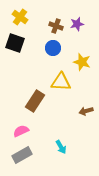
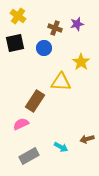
yellow cross: moved 2 px left, 1 px up
brown cross: moved 1 px left, 2 px down
black square: rotated 30 degrees counterclockwise
blue circle: moved 9 px left
yellow star: moved 1 px left; rotated 18 degrees clockwise
brown arrow: moved 1 px right, 28 px down
pink semicircle: moved 7 px up
cyan arrow: rotated 32 degrees counterclockwise
gray rectangle: moved 7 px right, 1 px down
